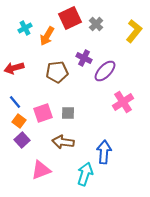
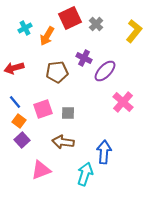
pink cross: rotated 15 degrees counterclockwise
pink square: moved 4 px up
